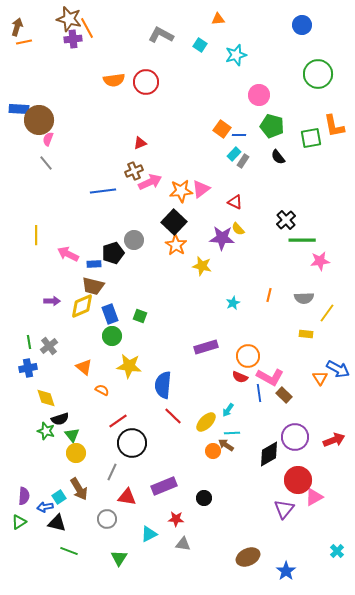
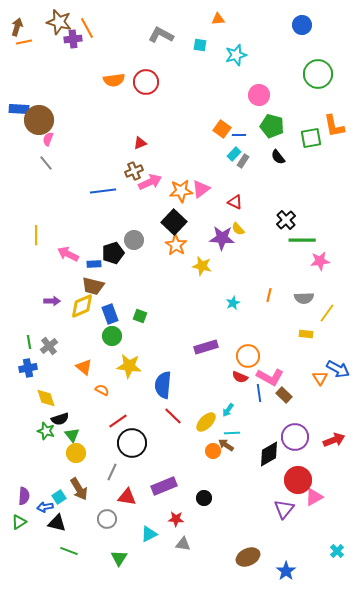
brown star at (69, 19): moved 10 px left, 3 px down
cyan square at (200, 45): rotated 24 degrees counterclockwise
